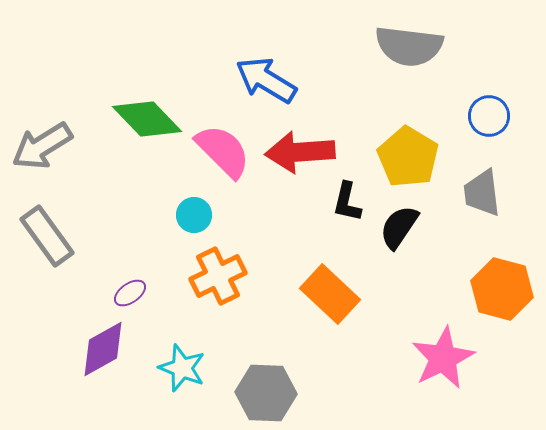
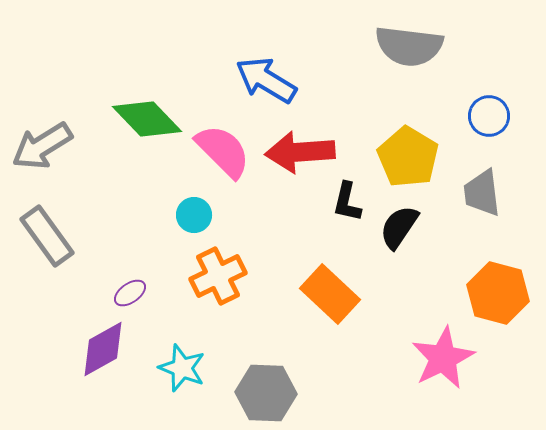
orange hexagon: moved 4 px left, 4 px down
